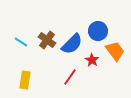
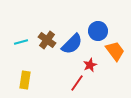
cyan line: rotated 48 degrees counterclockwise
red star: moved 2 px left, 5 px down; rotated 16 degrees clockwise
red line: moved 7 px right, 6 px down
